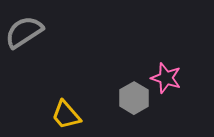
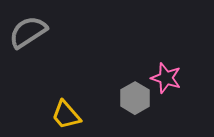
gray semicircle: moved 4 px right
gray hexagon: moved 1 px right
